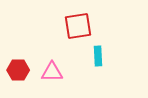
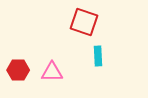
red square: moved 6 px right, 4 px up; rotated 28 degrees clockwise
